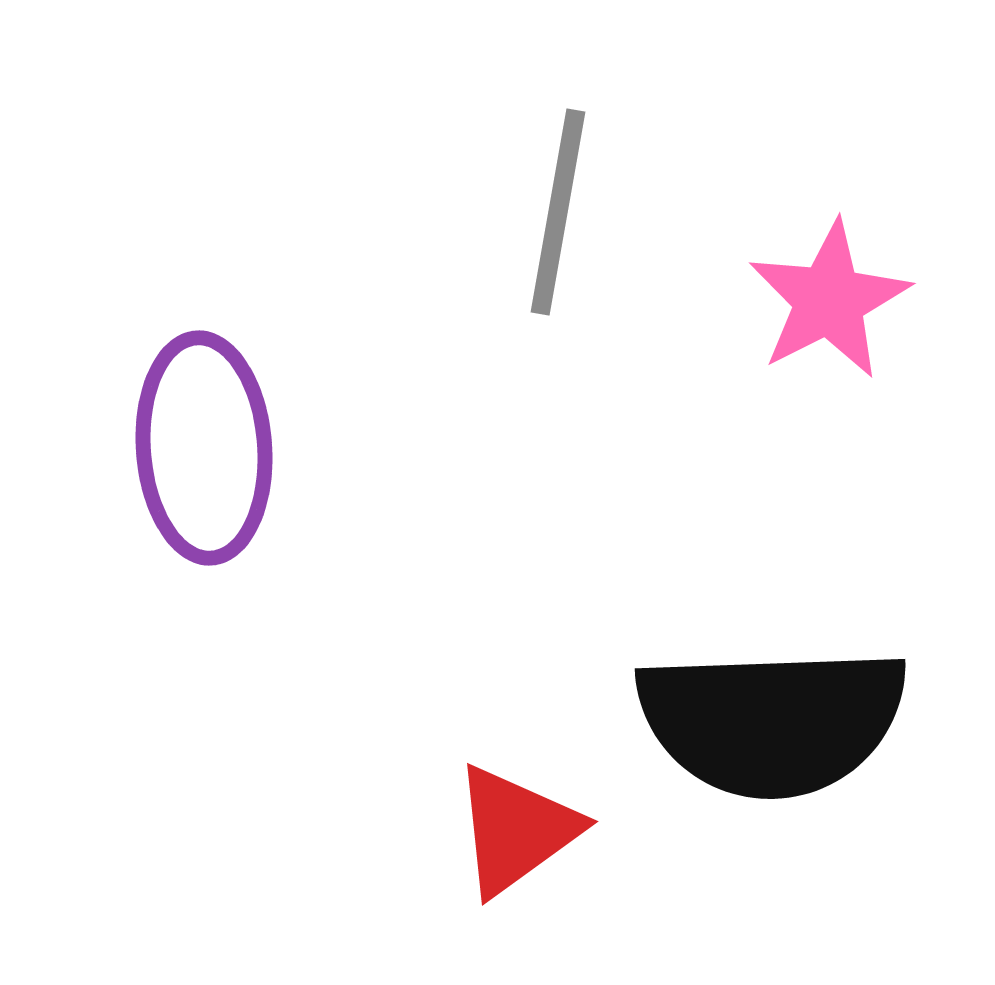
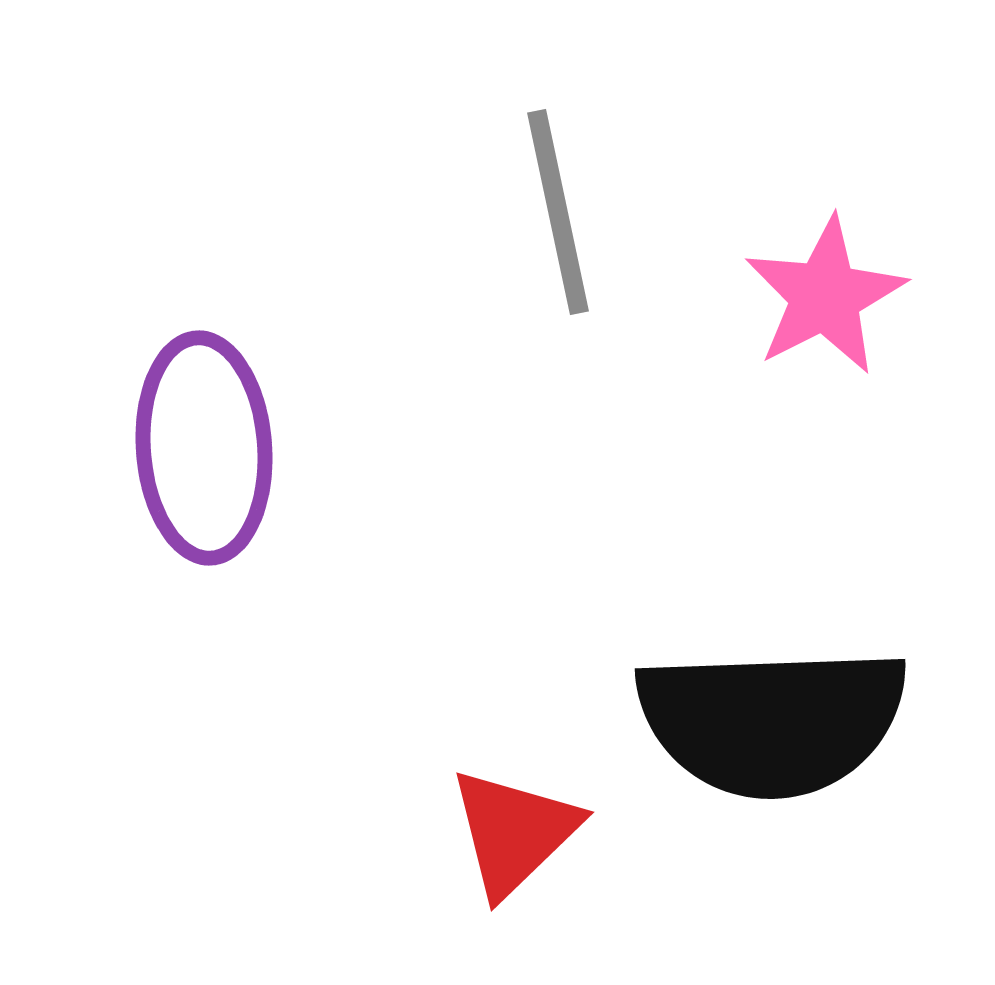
gray line: rotated 22 degrees counterclockwise
pink star: moved 4 px left, 4 px up
red triangle: moved 2 px left, 2 px down; rotated 8 degrees counterclockwise
